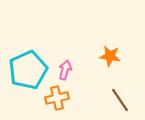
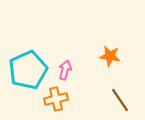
orange cross: moved 1 px left, 1 px down
